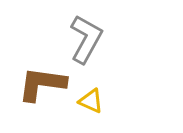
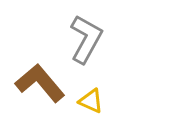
brown L-shape: moved 2 px left, 1 px up; rotated 42 degrees clockwise
